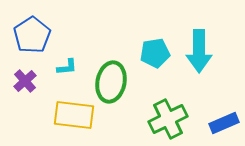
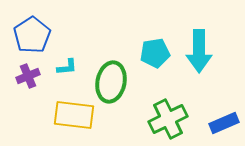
purple cross: moved 3 px right, 5 px up; rotated 20 degrees clockwise
